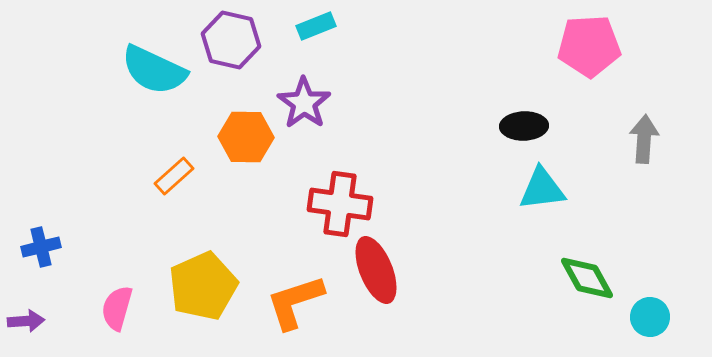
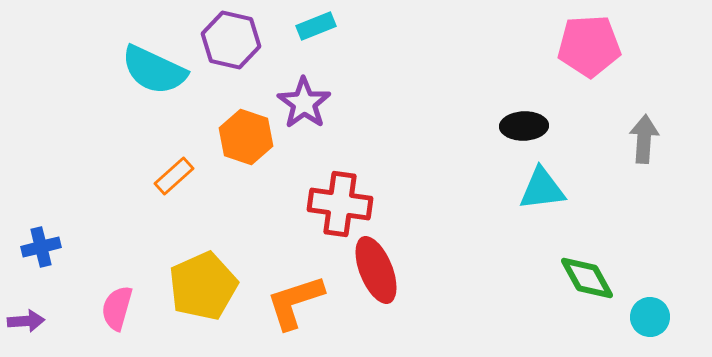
orange hexagon: rotated 18 degrees clockwise
